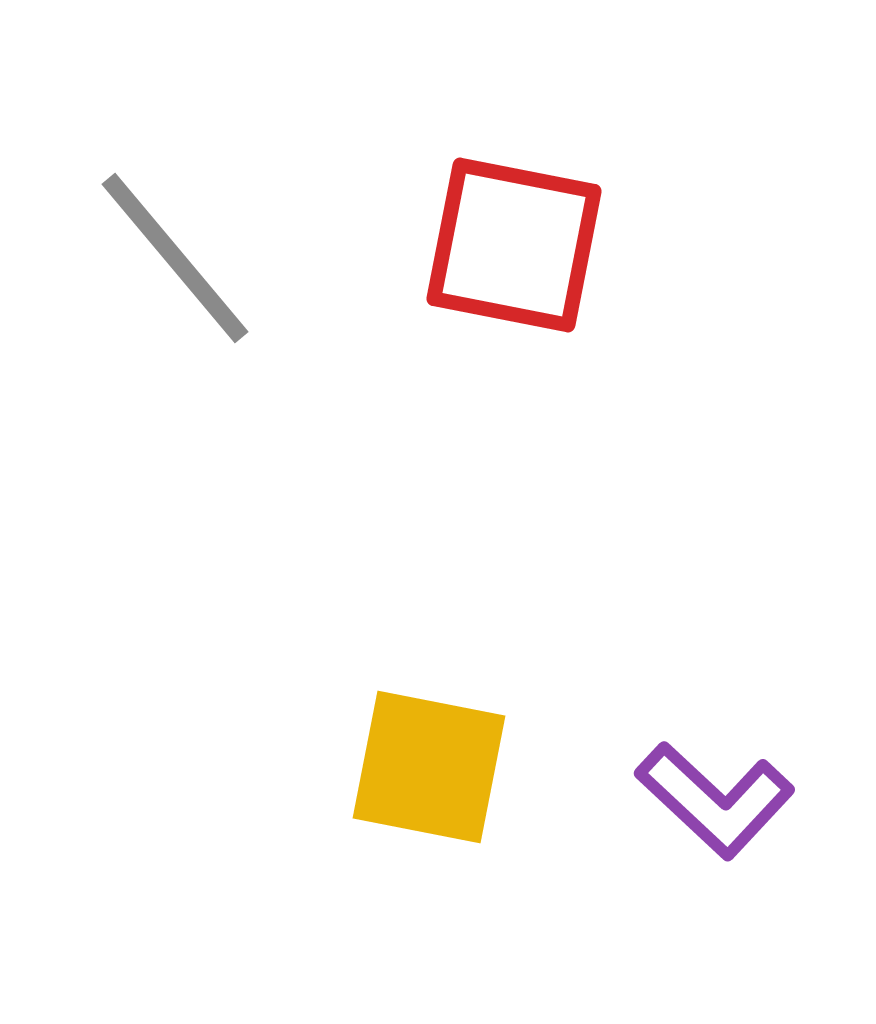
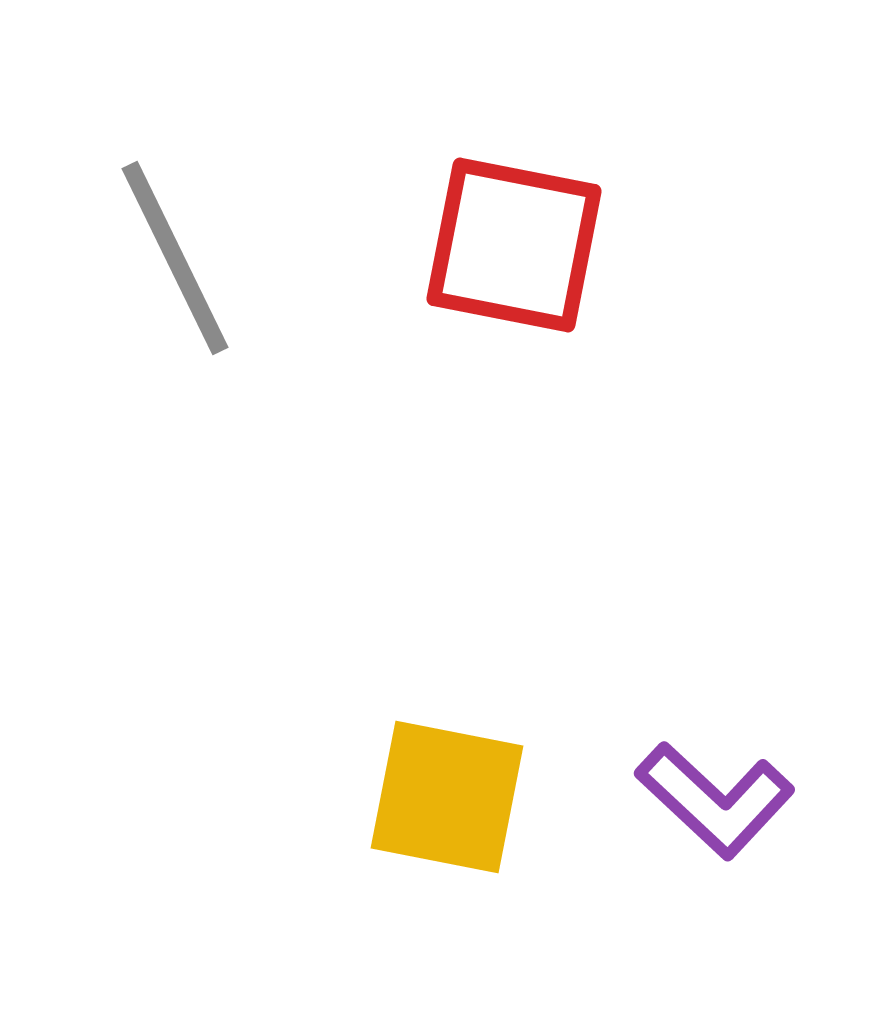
gray line: rotated 14 degrees clockwise
yellow square: moved 18 px right, 30 px down
